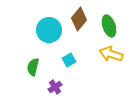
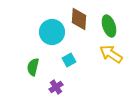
brown diamond: rotated 35 degrees counterclockwise
cyan circle: moved 3 px right, 2 px down
yellow arrow: rotated 15 degrees clockwise
purple cross: moved 1 px right
